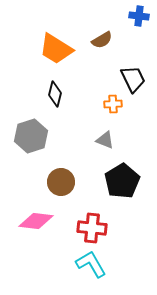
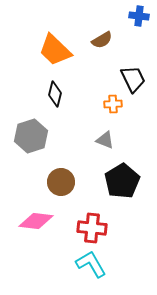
orange trapezoid: moved 1 px left, 1 px down; rotated 12 degrees clockwise
